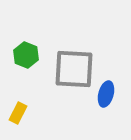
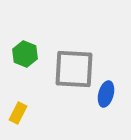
green hexagon: moved 1 px left, 1 px up
